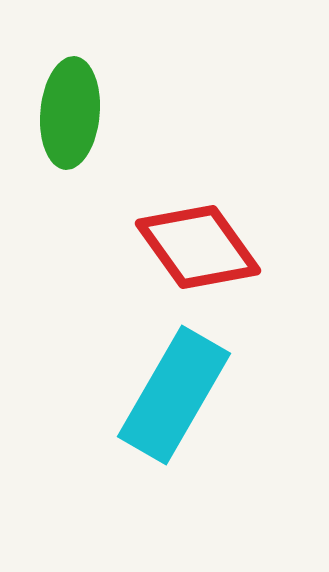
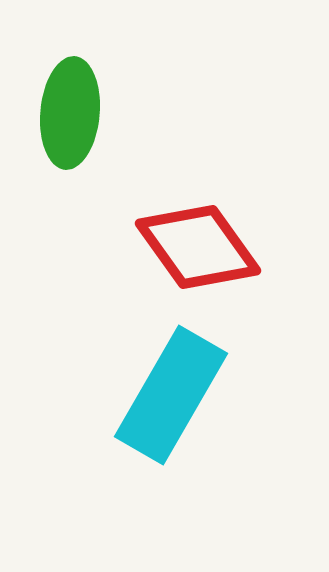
cyan rectangle: moved 3 px left
